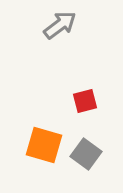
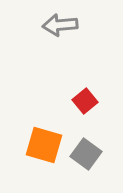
gray arrow: rotated 148 degrees counterclockwise
red square: rotated 25 degrees counterclockwise
